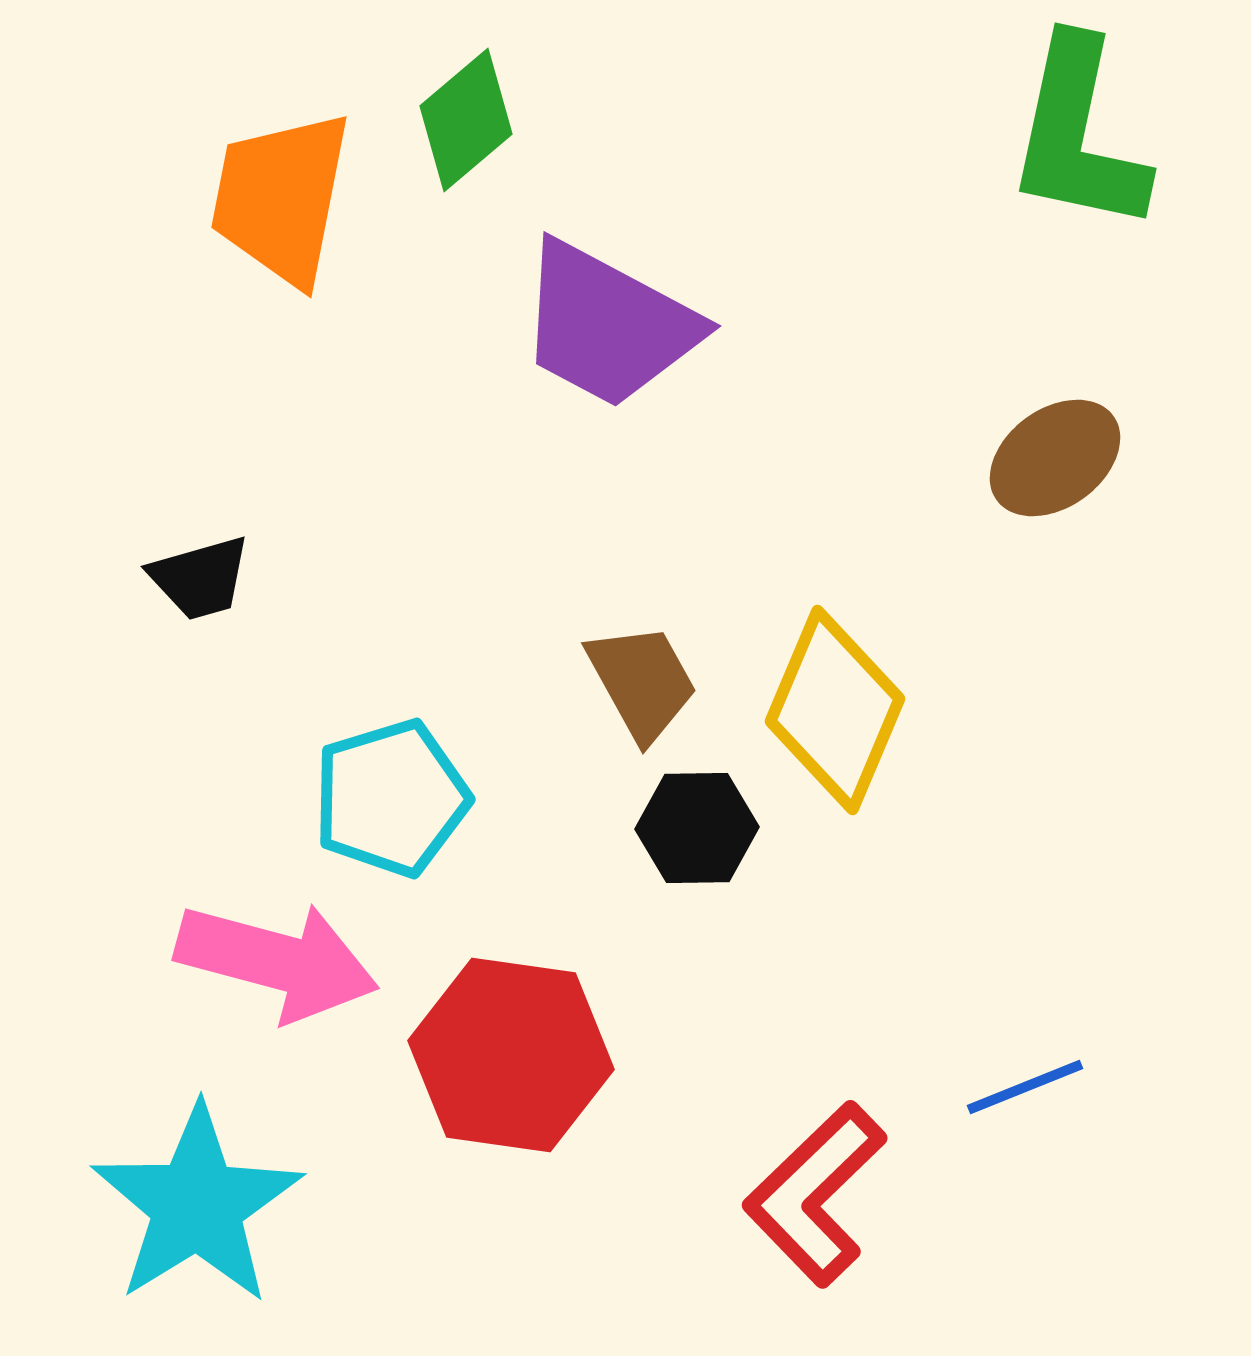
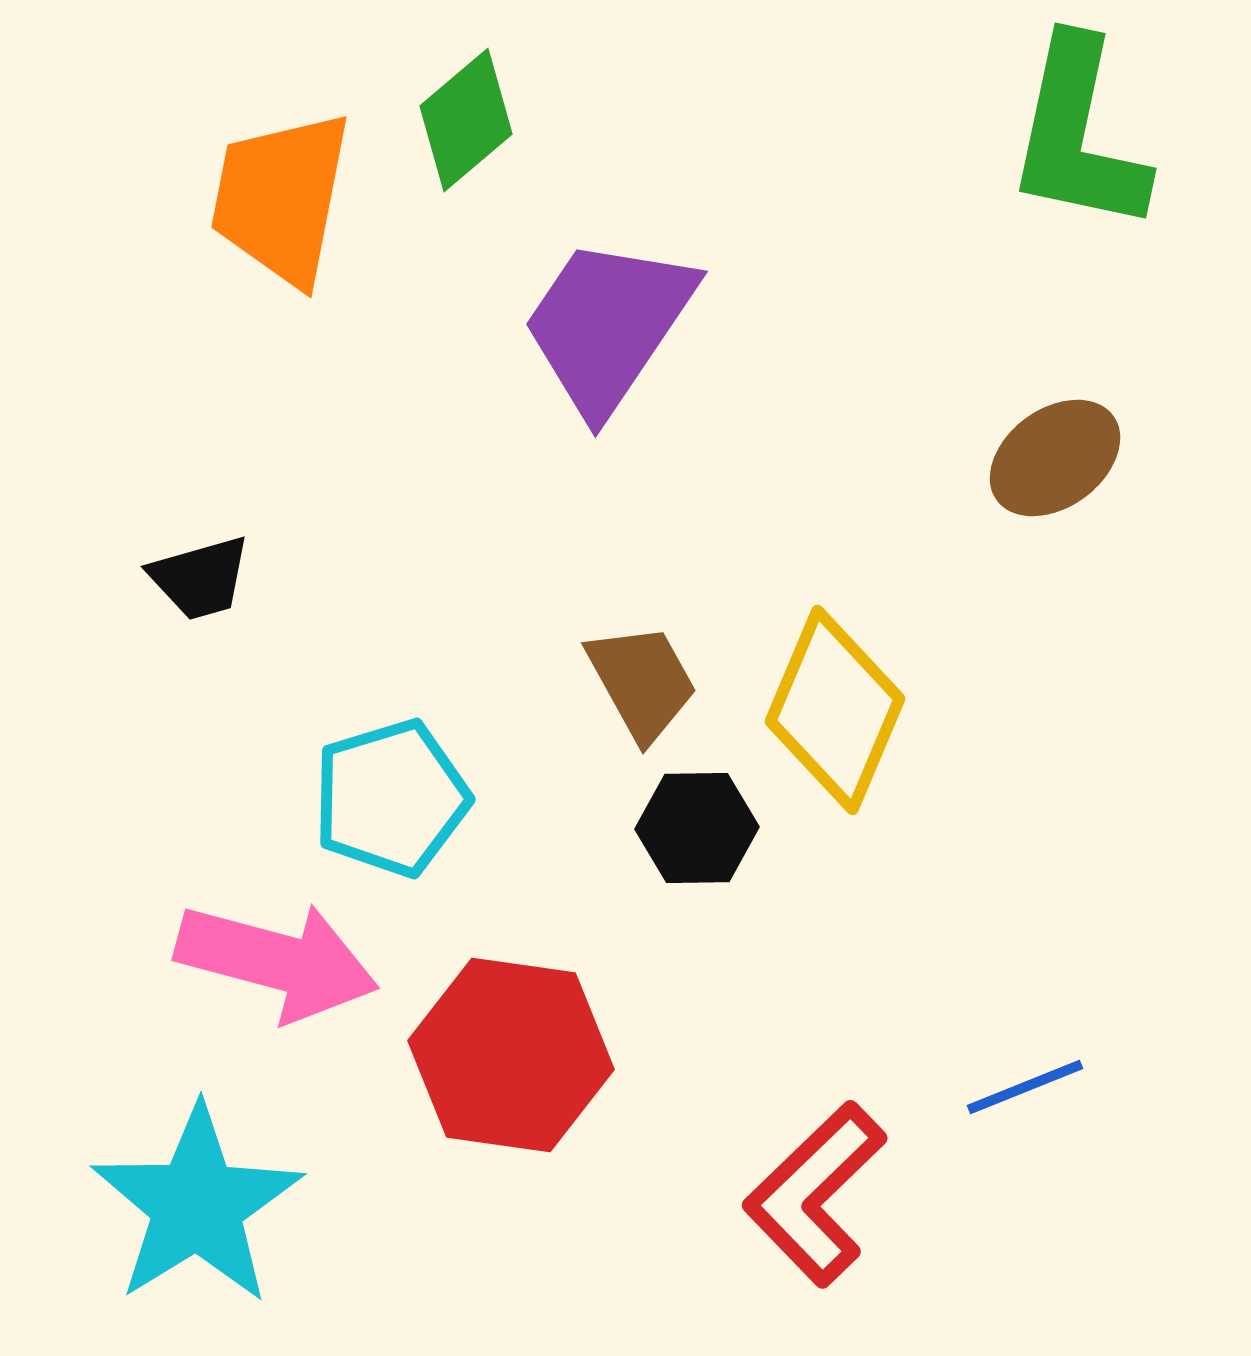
purple trapezoid: rotated 96 degrees clockwise
